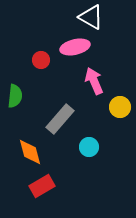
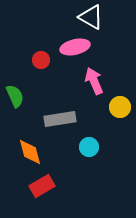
green semicircle: rotated 30 degrees counterclockwise
gray rectangle: rotated 40 degrees clockwise
